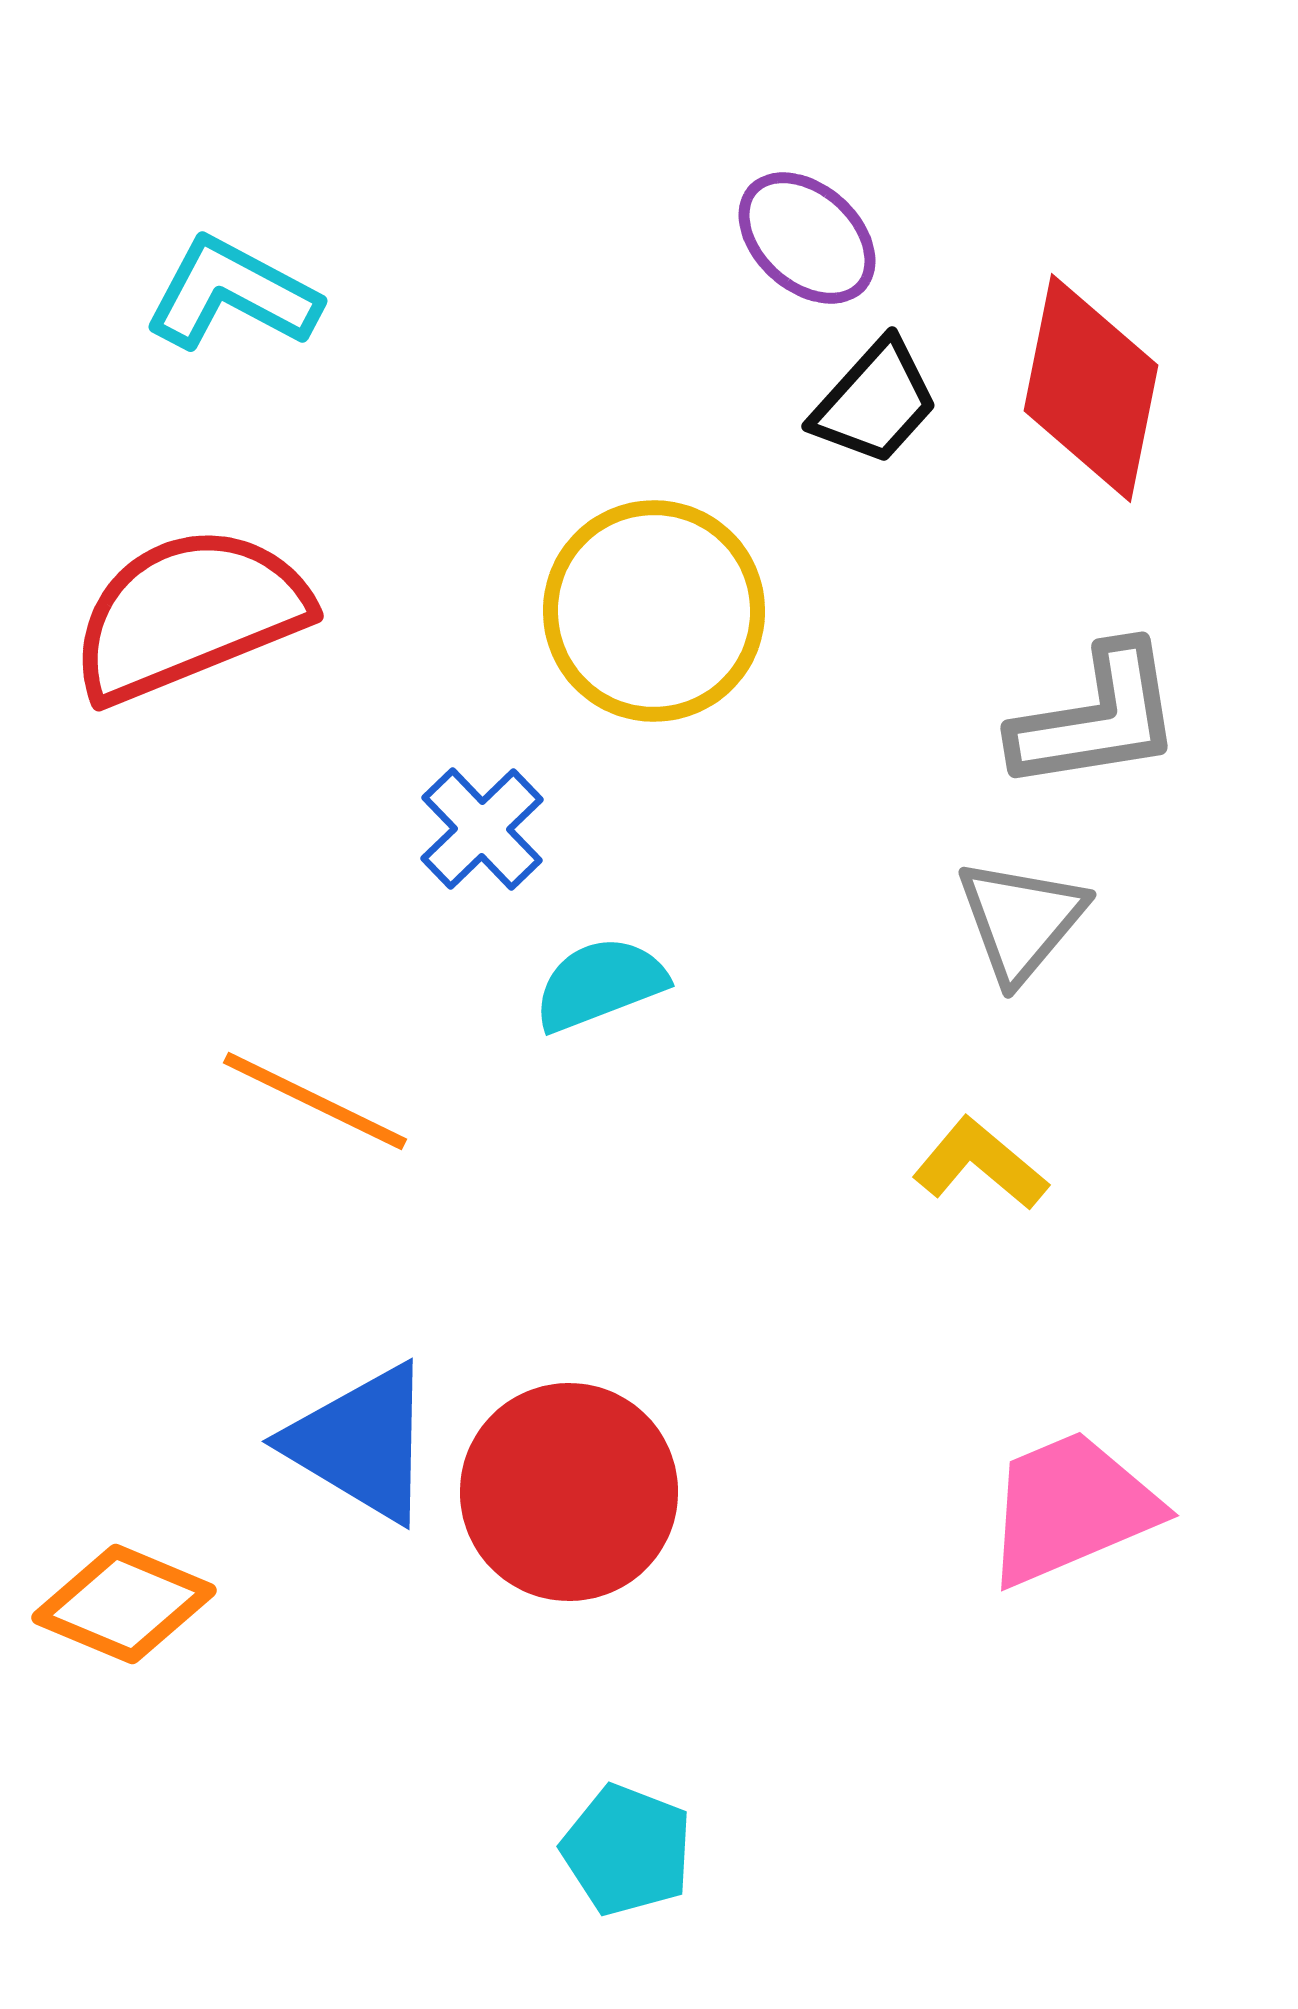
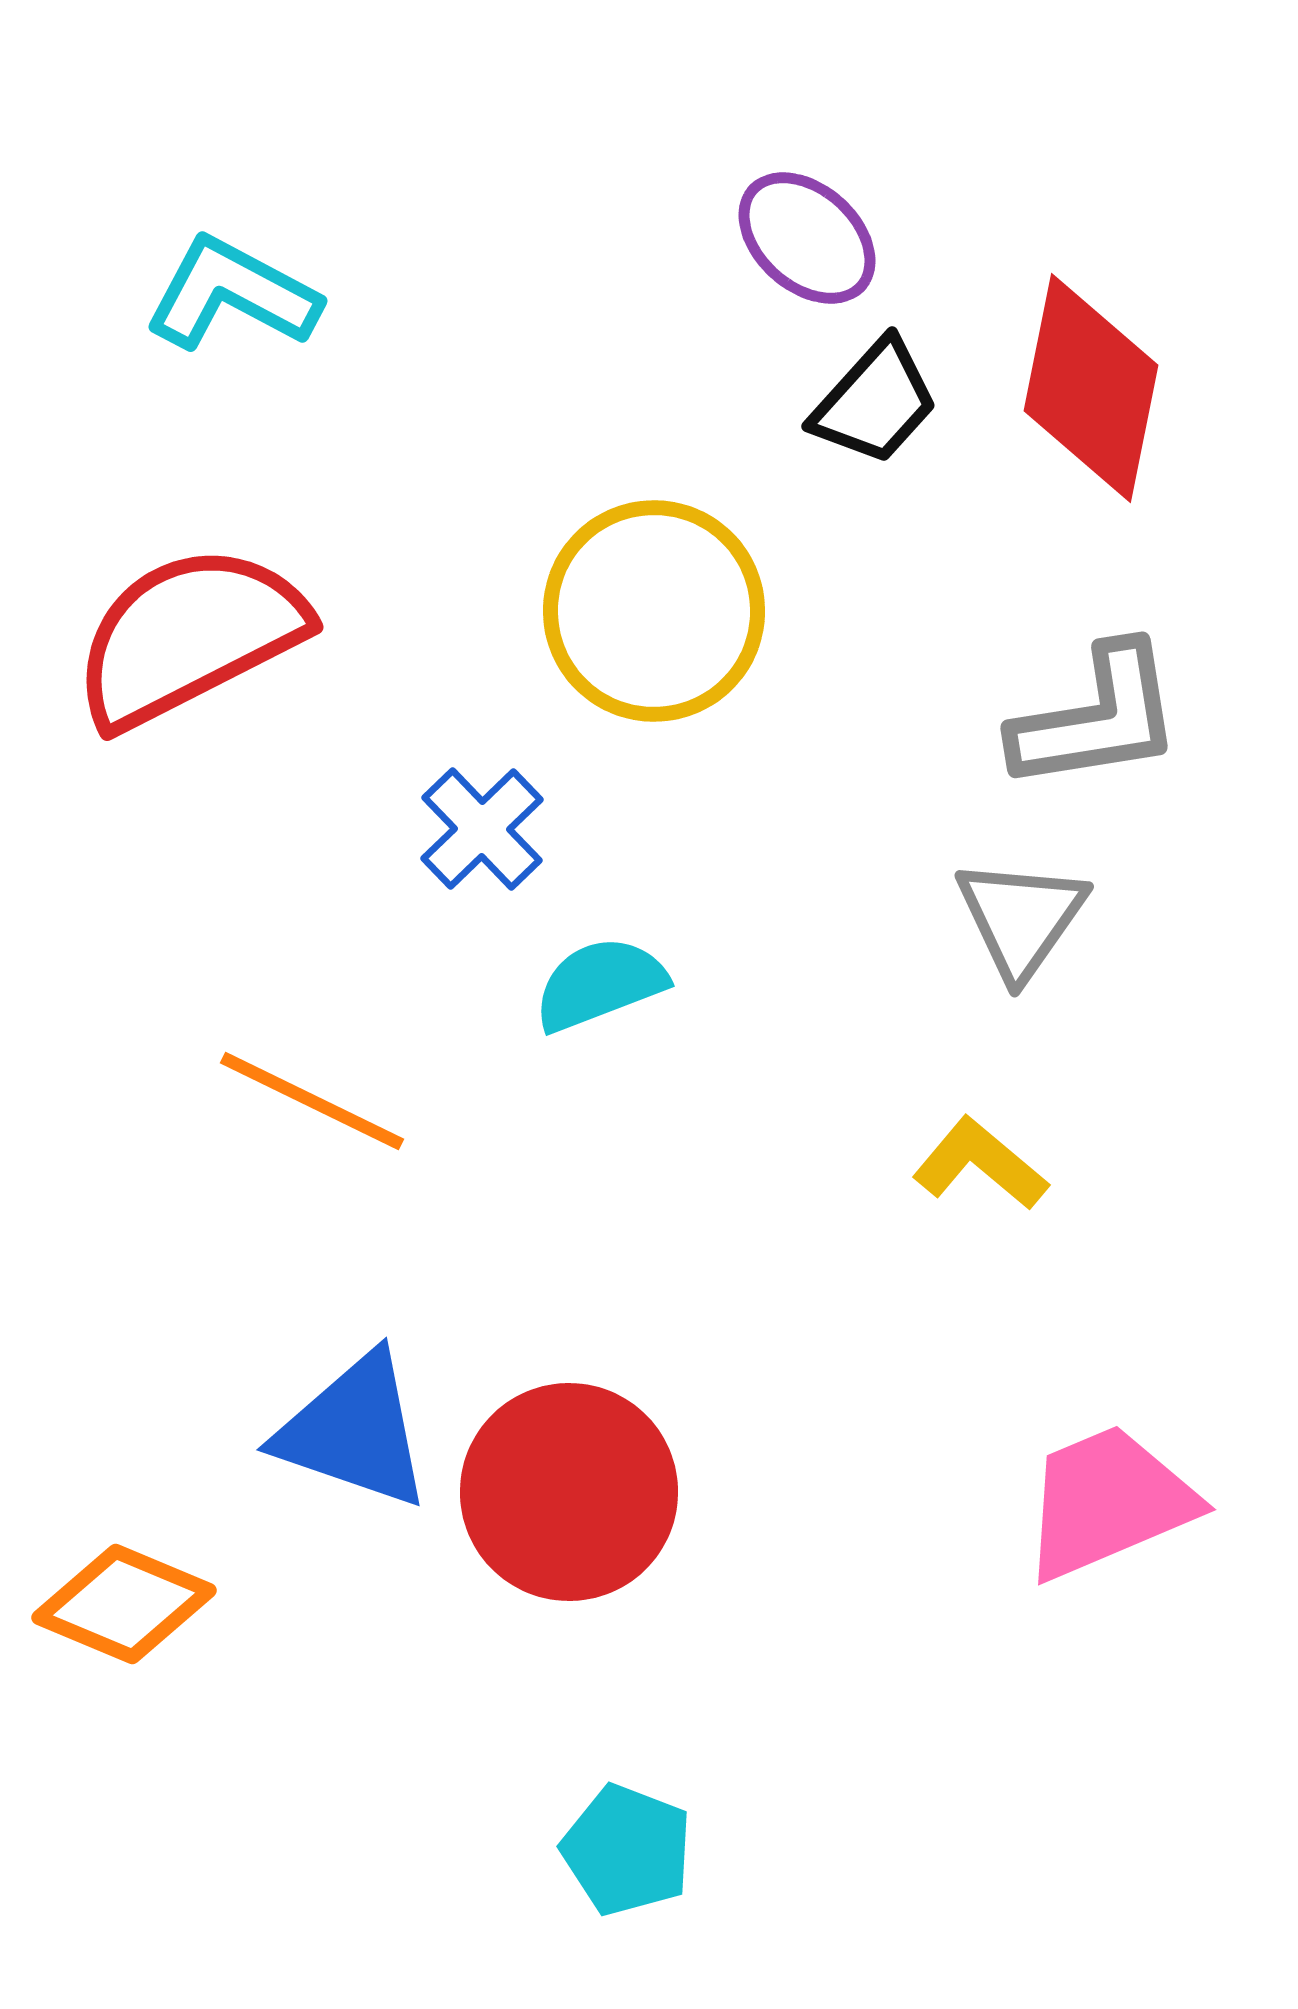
red semicircle: moved 22 px down; rotated 5 degrees counterclockwise
gray triangle: moved 2 px up; rotated 5 degrees counterclockwise
orange line: moved 3 px left
blue triangle: moved 7 px left, 12 px up; rotated 12 degrees counterclockwise
pink trapezoid: moved 37 px right, 6 px up
